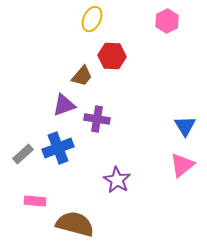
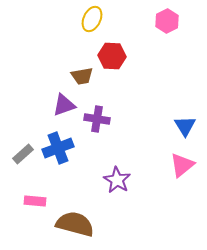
brown trapezoid: rotated 40 degrees clockwise
